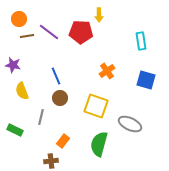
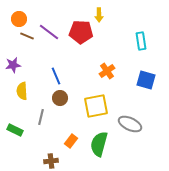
brown line: rotated 32 degrees clockwise
purple star: rotated 21 degrees counterclockwise
yellow semicircle: rotated 18 degrees clockwise
yellow square: rotated 30 degrees counterclockwise
orange rectangle: moved 8 px right
